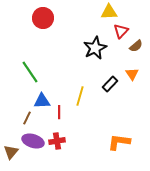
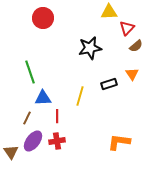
red triangle: moved 6 px right, 3 px up
black star: moved 5 px left; rotated 15 degrees clockwise
green line: rotated 15 degrees clockwise
black rectangle: moved 1 px left; rotated 28 degrees clockwise
blue triangle: moved 1 px right, 3 px up
red line: moved 2 px left, 4 px down
purple ellipse: rotated 70 degrees counterclockwise
brown triangle: rotated 14 degrees counterclockwise
